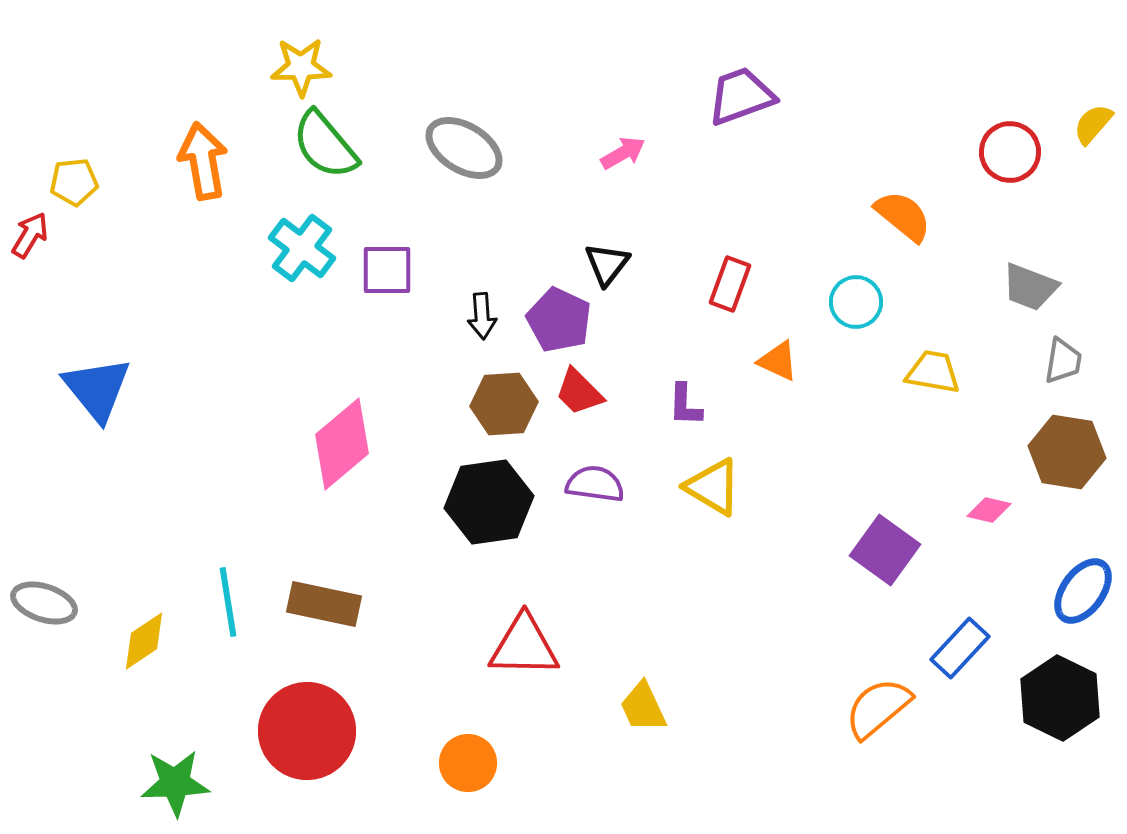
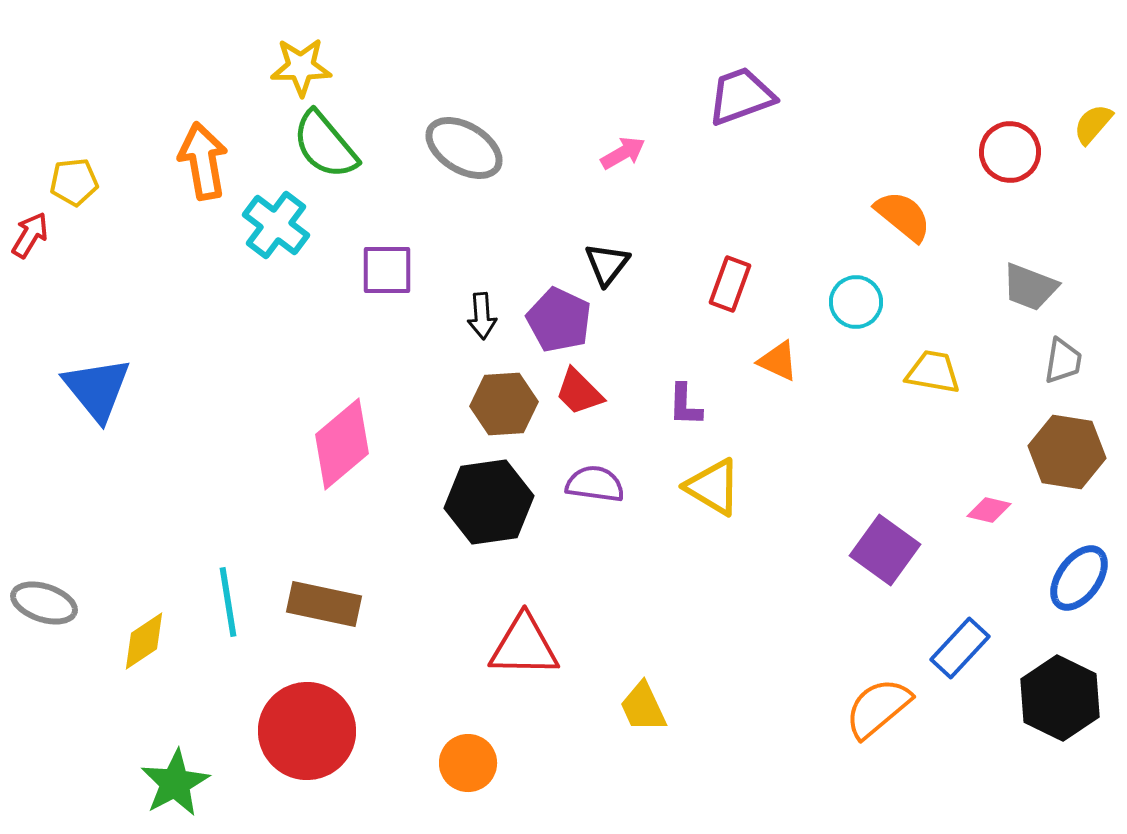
cyan cross at (302, 248): moved 26 px left, 23 px up
blue ellipse at (1083, 591): moved 4 px left, 13 px up
green star at (175, 783): rotated 26 degrees counterclockwise
